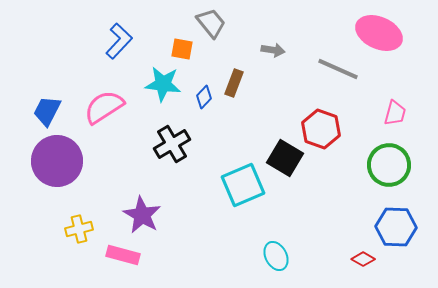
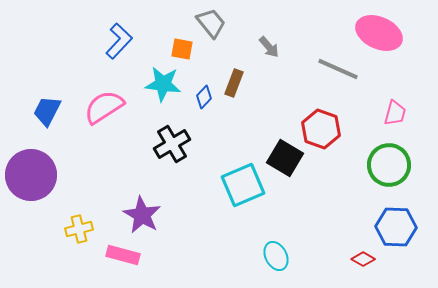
gray arrow: moved 4 px left, 3 px up; rotated 40 degrees clockwise
purple circle: moved 26 px left, 14 px down
